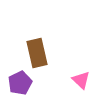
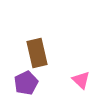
purple pentagon: moved 6 px right
